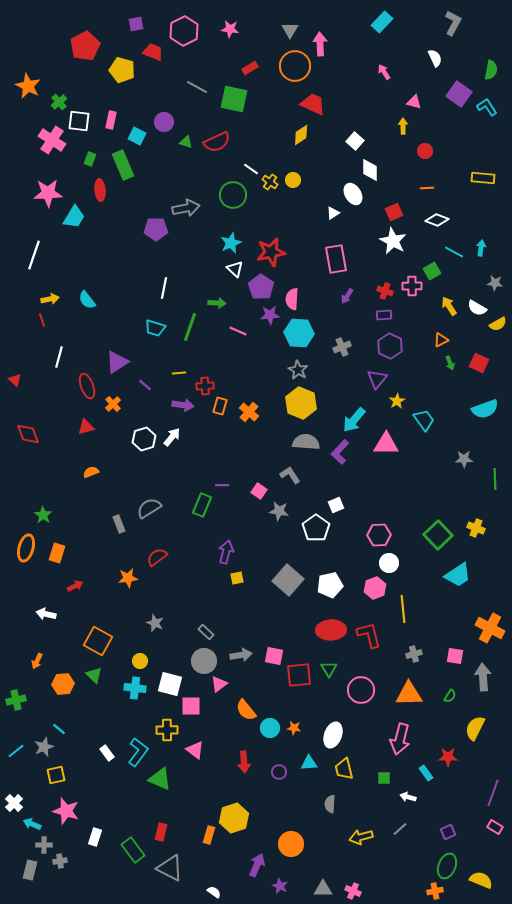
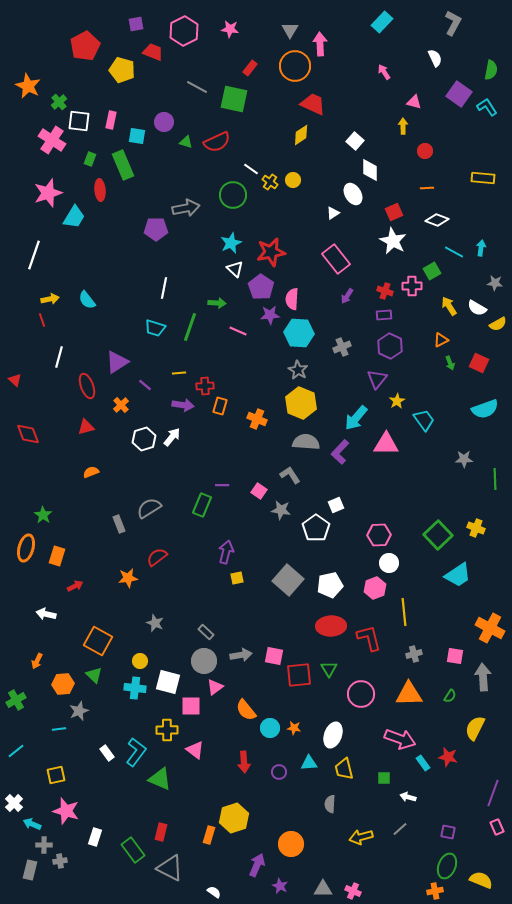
red rectangle at (250, 68): rotated 21 degrees counterclockwise
cyan square at (137, 136): rotated 18 degrees counterclockwise
pink star at (48, 193): rotated 16 degrees counterclockwise
pink rectangle at (336, 259): rotated 28 degrees counterclockwise
orange cross at (113, 404): moved 8 px right, 1 px down
orange cross at (249, 412): moved 8 px right, 7 px down; rotated 18 degrees counterclockwise
cyan arrow at (354, 420): moved 2 px right, 2 px up
gray star at (279, 511): moved 2 px right, 1 px up
orange rectangle at (57, 553): moved 3 px down
yellow line at (403, 609): moved 1 px right, 3 px down
red ellipse at (331, 630): moved 4 px up
red L-shape at (369, 635): moved 3 px down
white square at (170, 684): moved 2 px left, 2 px up
pink triangle at (219, 684): moved 4 px left, 3 px down
pink circle at (361, 690): moved 4 px down
green cross at (16, 700): rotated 18 degrees counterclockwise
cyan line at (59, 729): rotated 48 degrees counterclockwise
pink arrow at (400, 739): rotated 84 degrees counterclockwise
gray star at (44, 747): moved 35 px right, 36 px up
cyan L-shape at (138, 752): moved 2 px left
red star at (448, 757): rotated 12 degrees clockwise
cyan rectangle at (426, 773): moved 3 px left, 10 px up
pink rectangle at (495, 827): moved 2 px right; rotated 35 degrees clockwise
purple square at (448, 832): rotated 35 degrees clockwise
